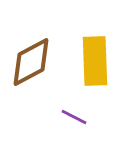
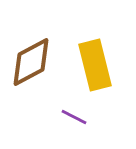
yellow rectangle: moved 4 px down; rotated 12 degrees counterclockwise
